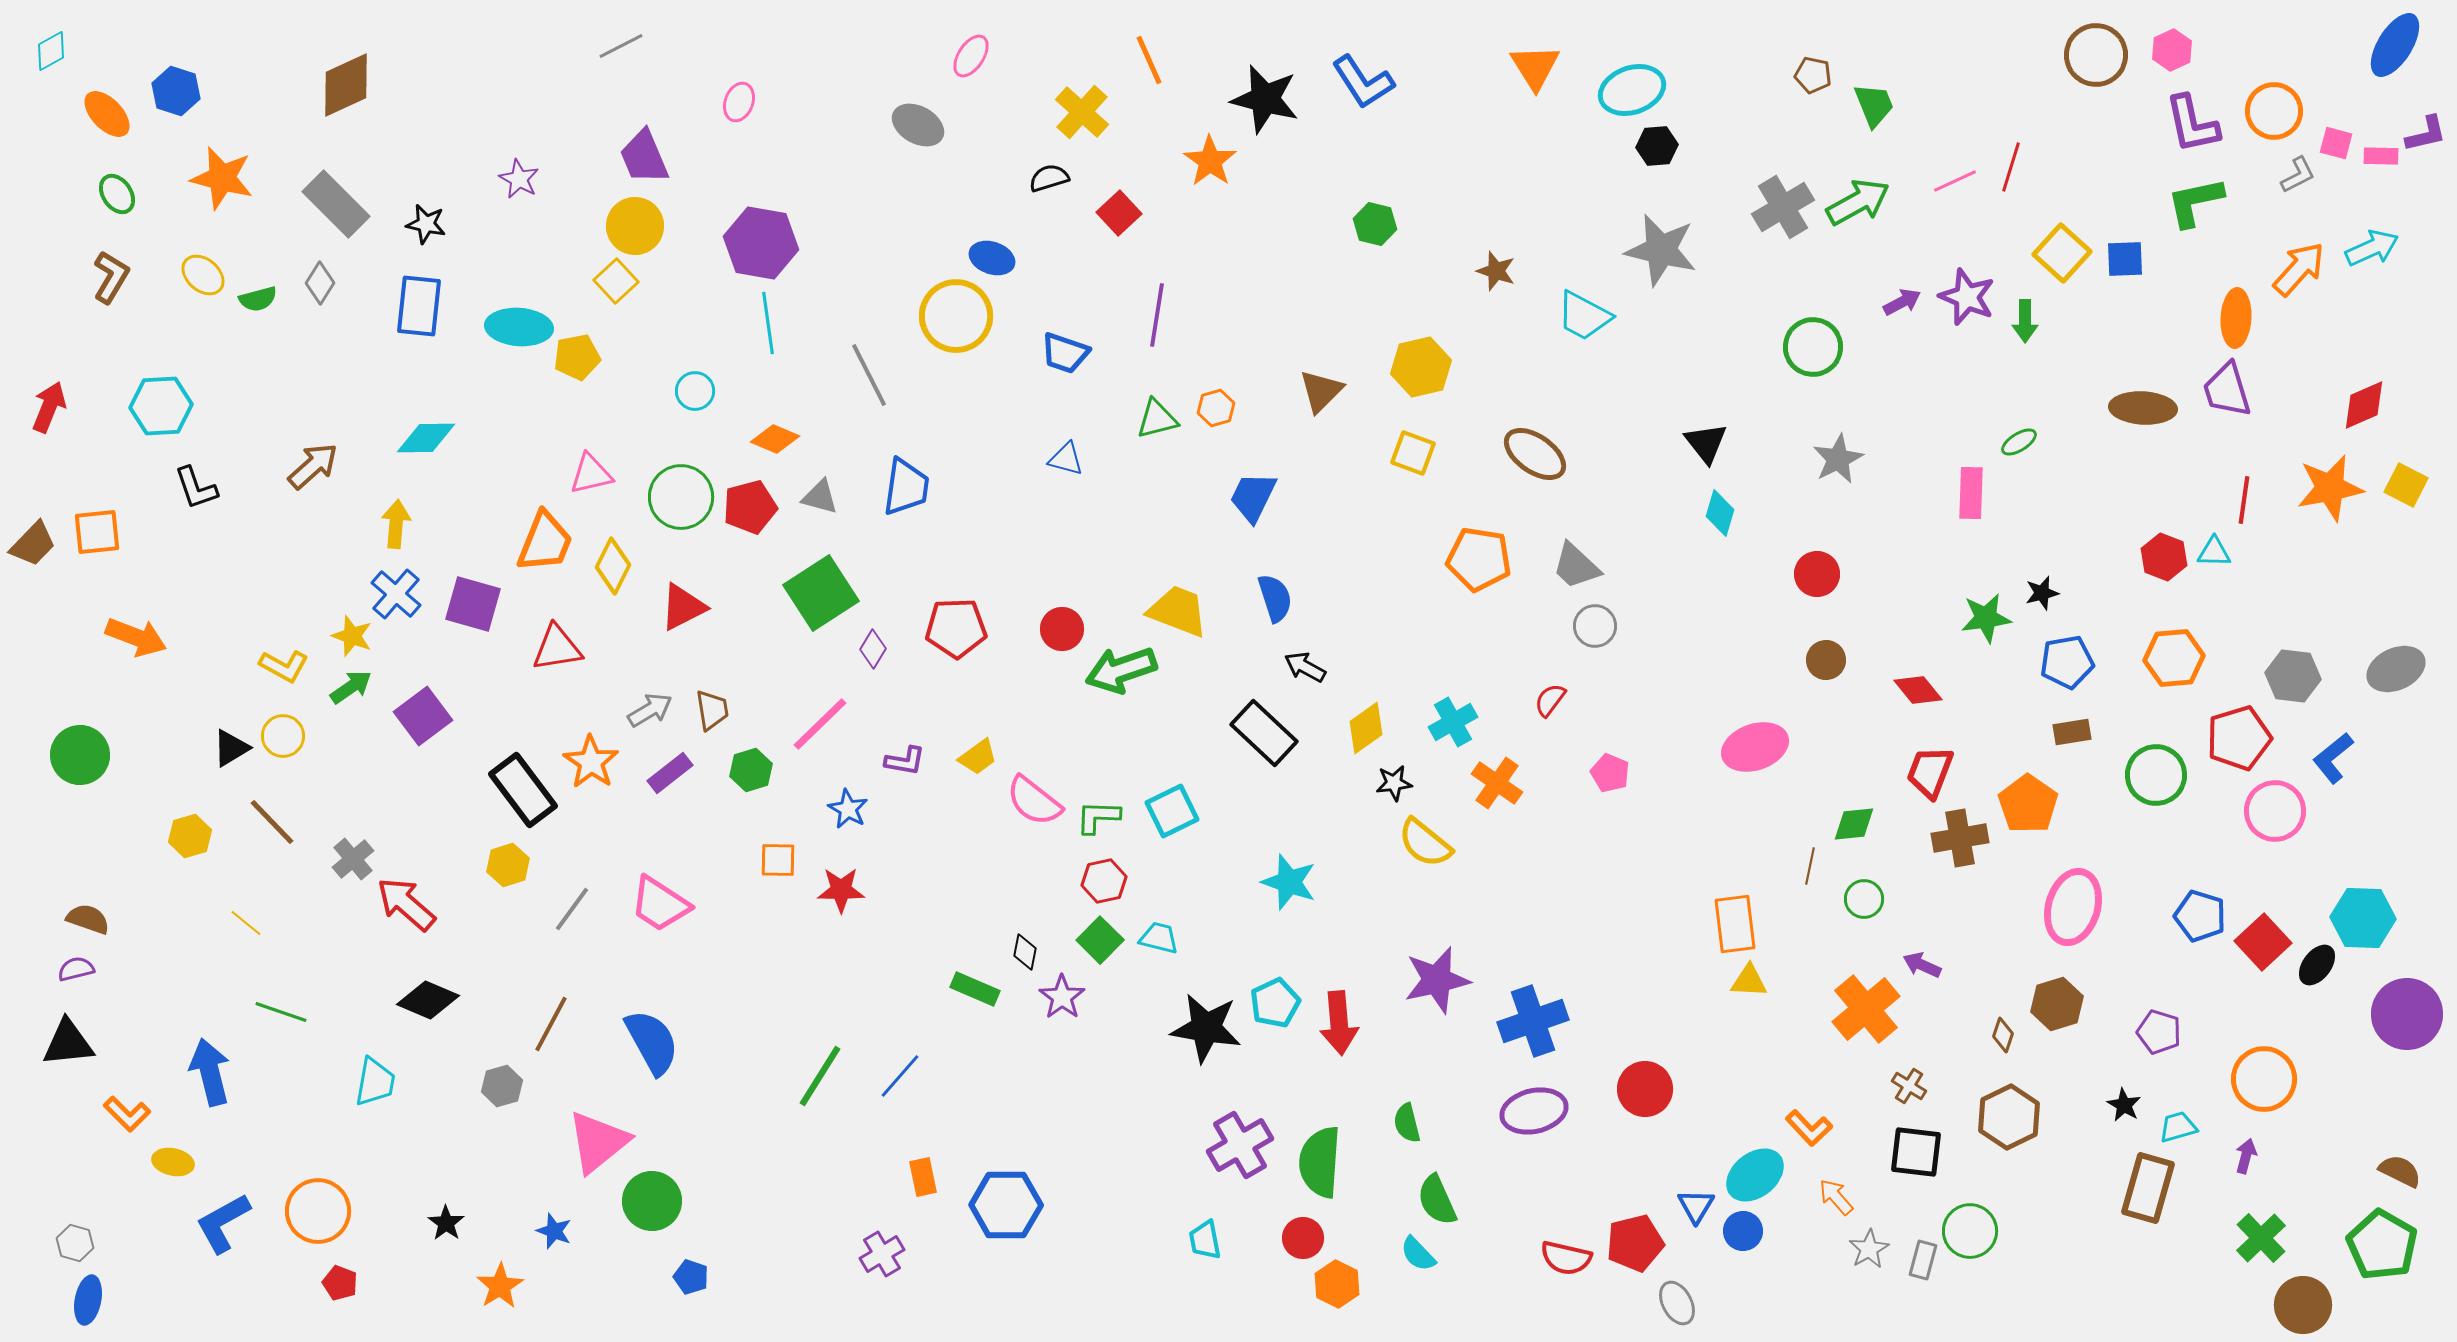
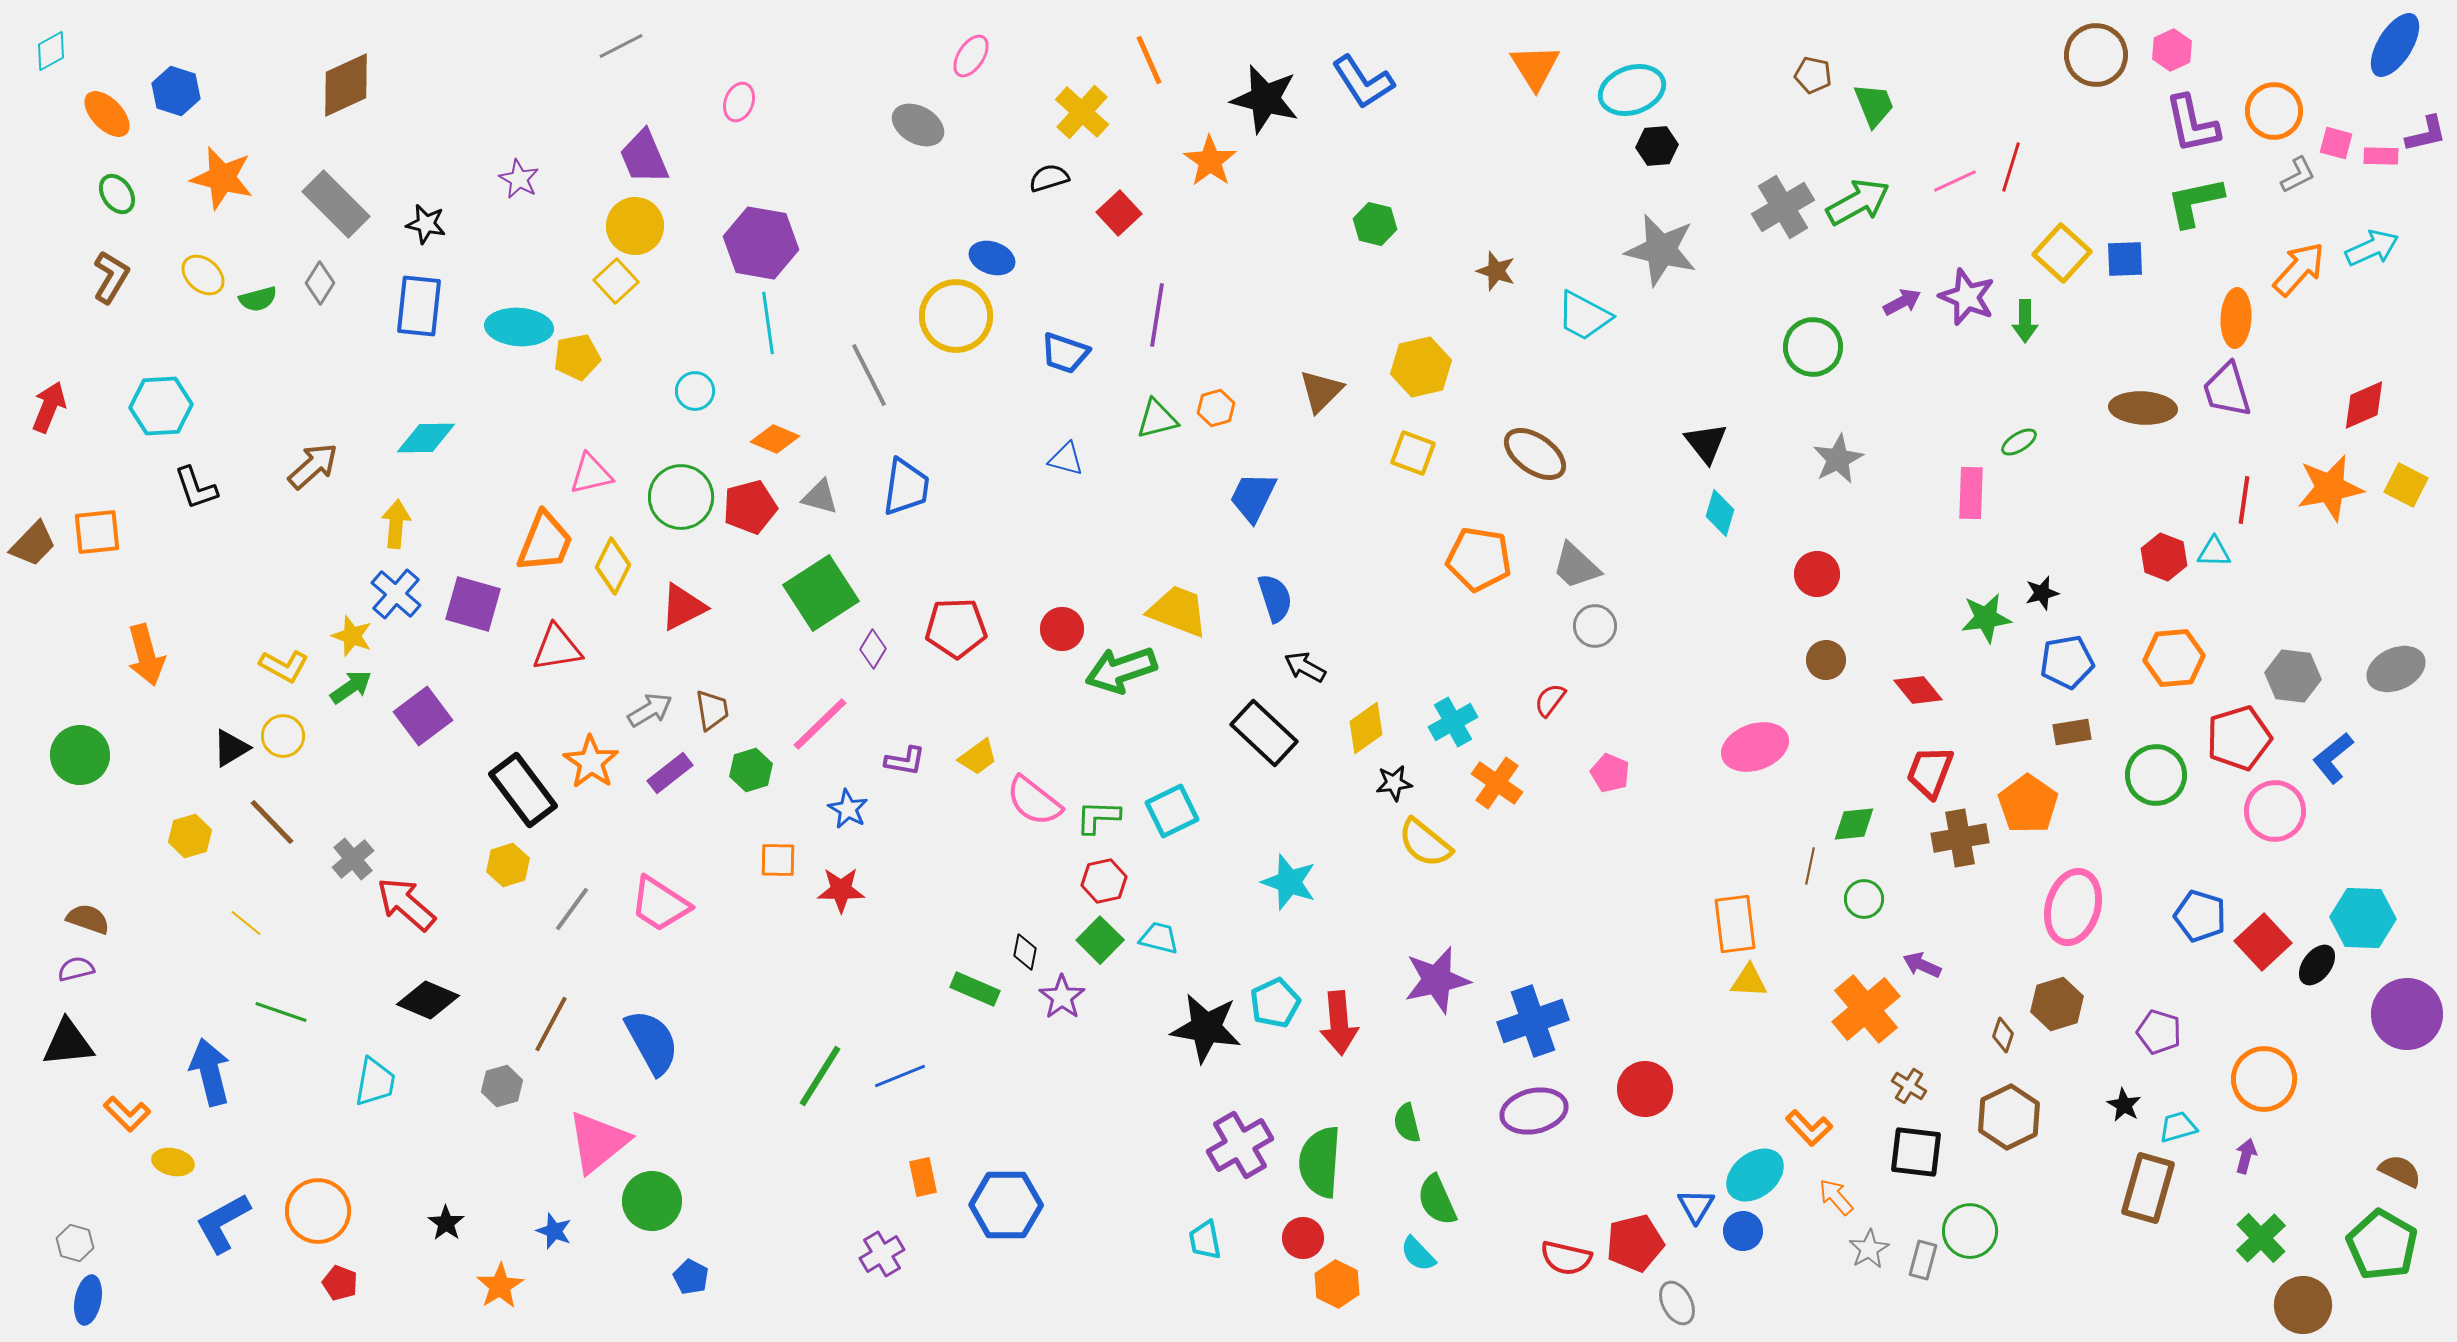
orange arrow at (136, 637): moved 10 px right, 18 px down; rotated 54 degrees clockwise
blue line at (900, 1076): rotated 27 degrees clockwise
blue pentagon at (691, 1277): rotated 8 degrees clockwise
